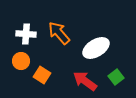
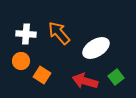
red arrow: rotated 20 degrees counterclockwise
